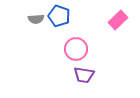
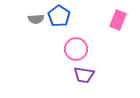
blue pentagon: rotated 15 degrees clockwise
pink rectangle: rotated 24 degrees counterclockwise
